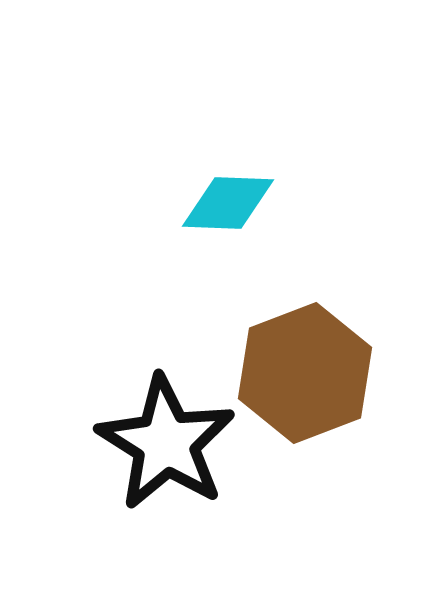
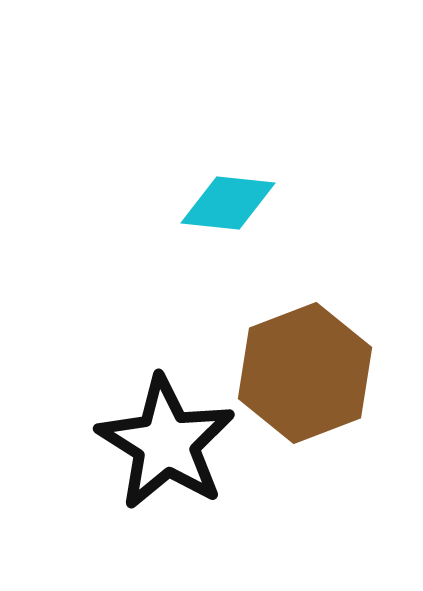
cyan diamond: rotated 4 degrees clockwise
